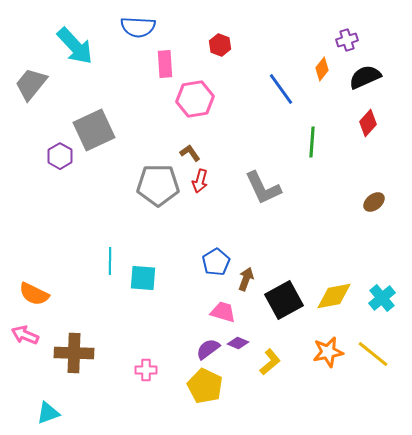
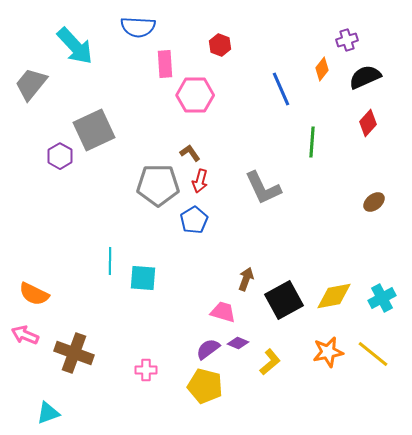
blue line: rotated 12 degrees clockwise
pink hexagon: moved 4 px up; rotated 9 degrees clockwise
blue pentagon: moved 22 px left, 42 px up
cyan cross: rotated 12 degrees clockwise
brown cross: rotated 18 degrees clockwise
yellow pentagon: rotated 12 degrees counterclockwise
